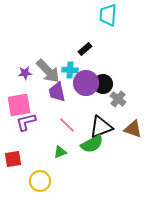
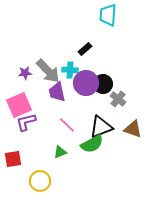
pink square: rotated 15 degrees counterclockwise
